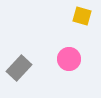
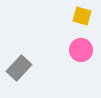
pink circle: moved 12 px right, 9 px up
